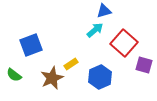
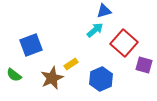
blue hexagon: moved 1 px right, 2 px down
